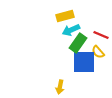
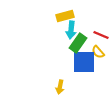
cyan arrow: rotated 60 degrees counterclockwise
